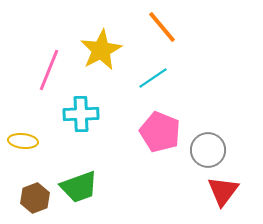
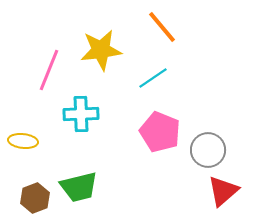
yellow star: rotated 21 degrees clockwise
green trapezoid: rotated 6 degrees clockwise
red triangle: rotated 12 degrees clockwise
